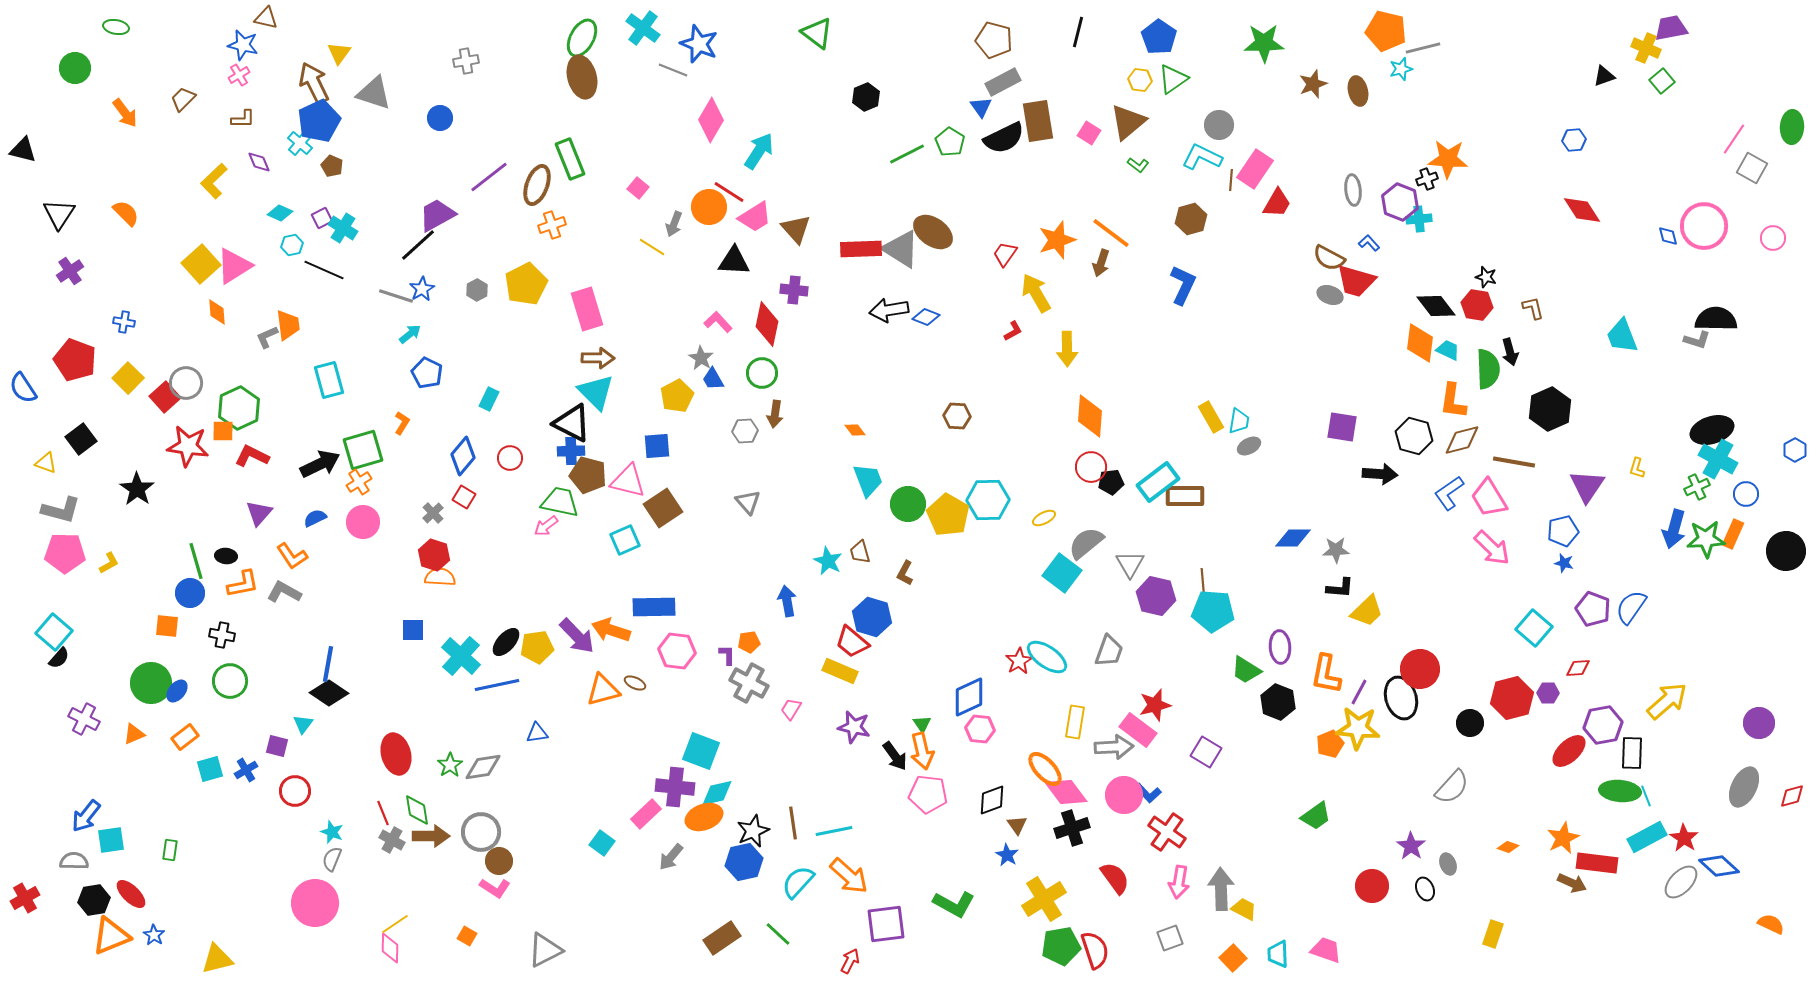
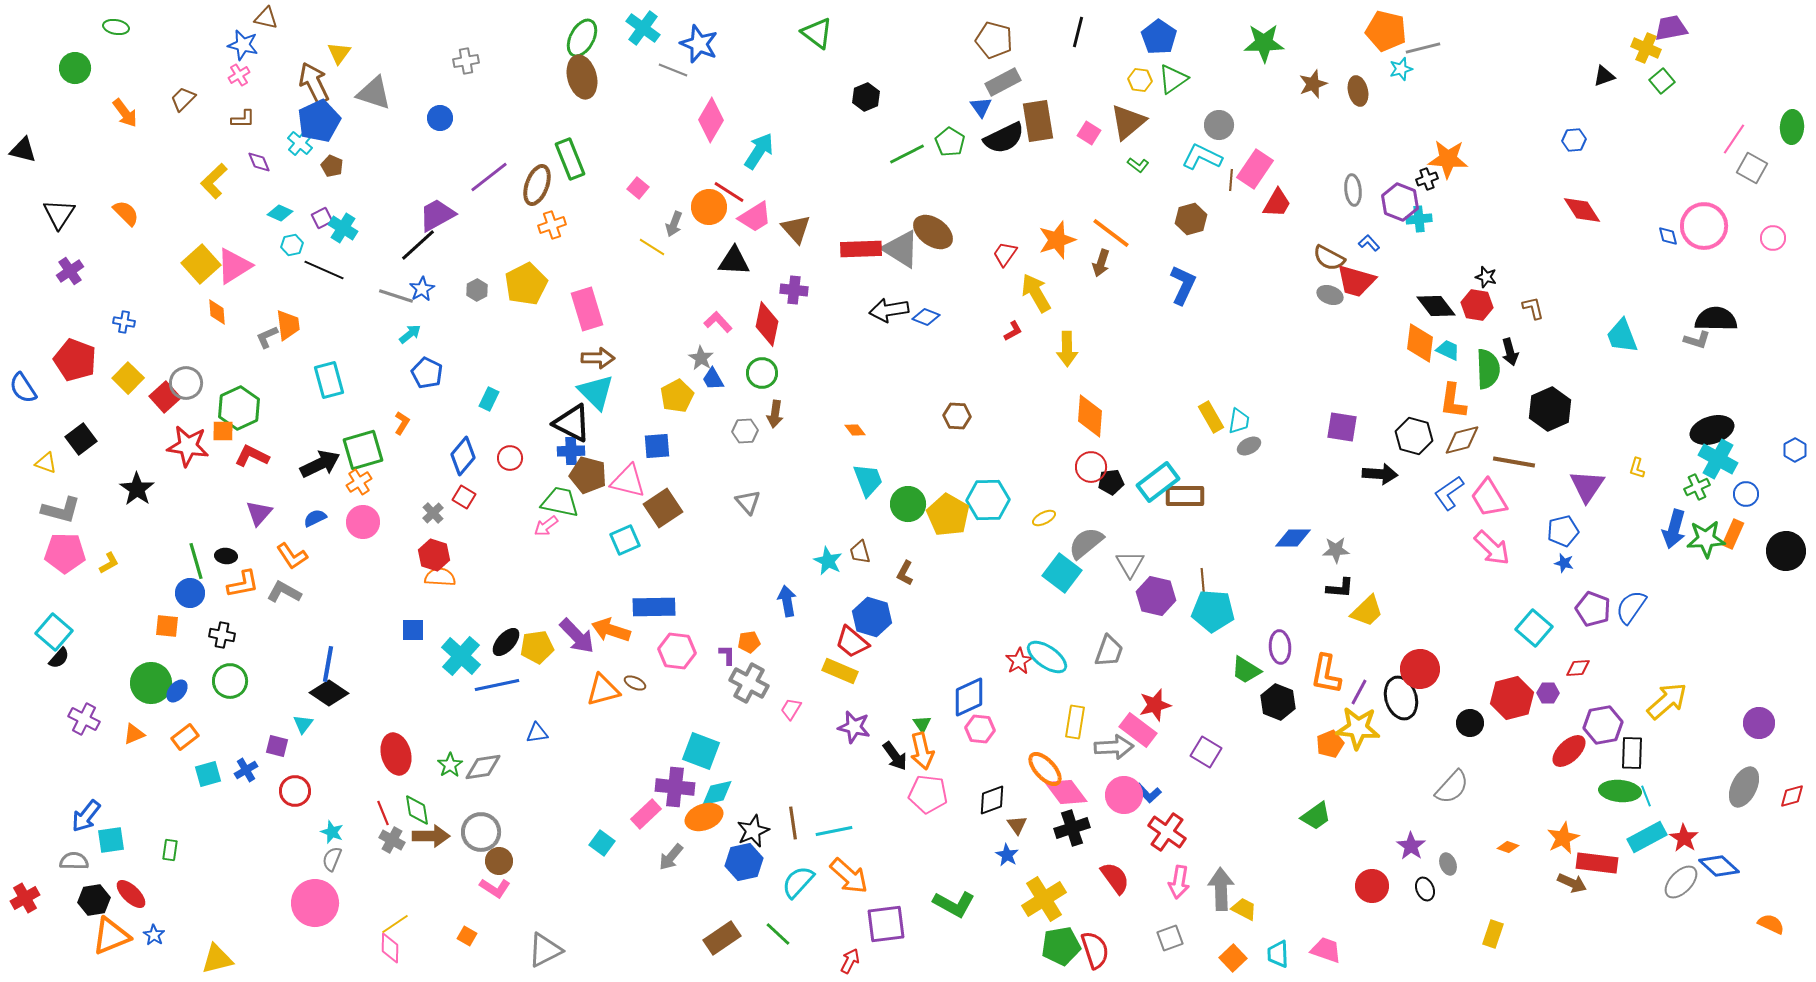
cyan square at (210, 769): moved 2 px left, 5 px down
